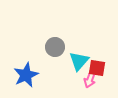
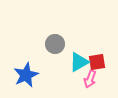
gray circle: moved 3 px up
cyan triangle: moved 1 px down; rotated 20 degrees clockwise
red square: moved 6 px up; rotated 18 degrees counterclockwise
